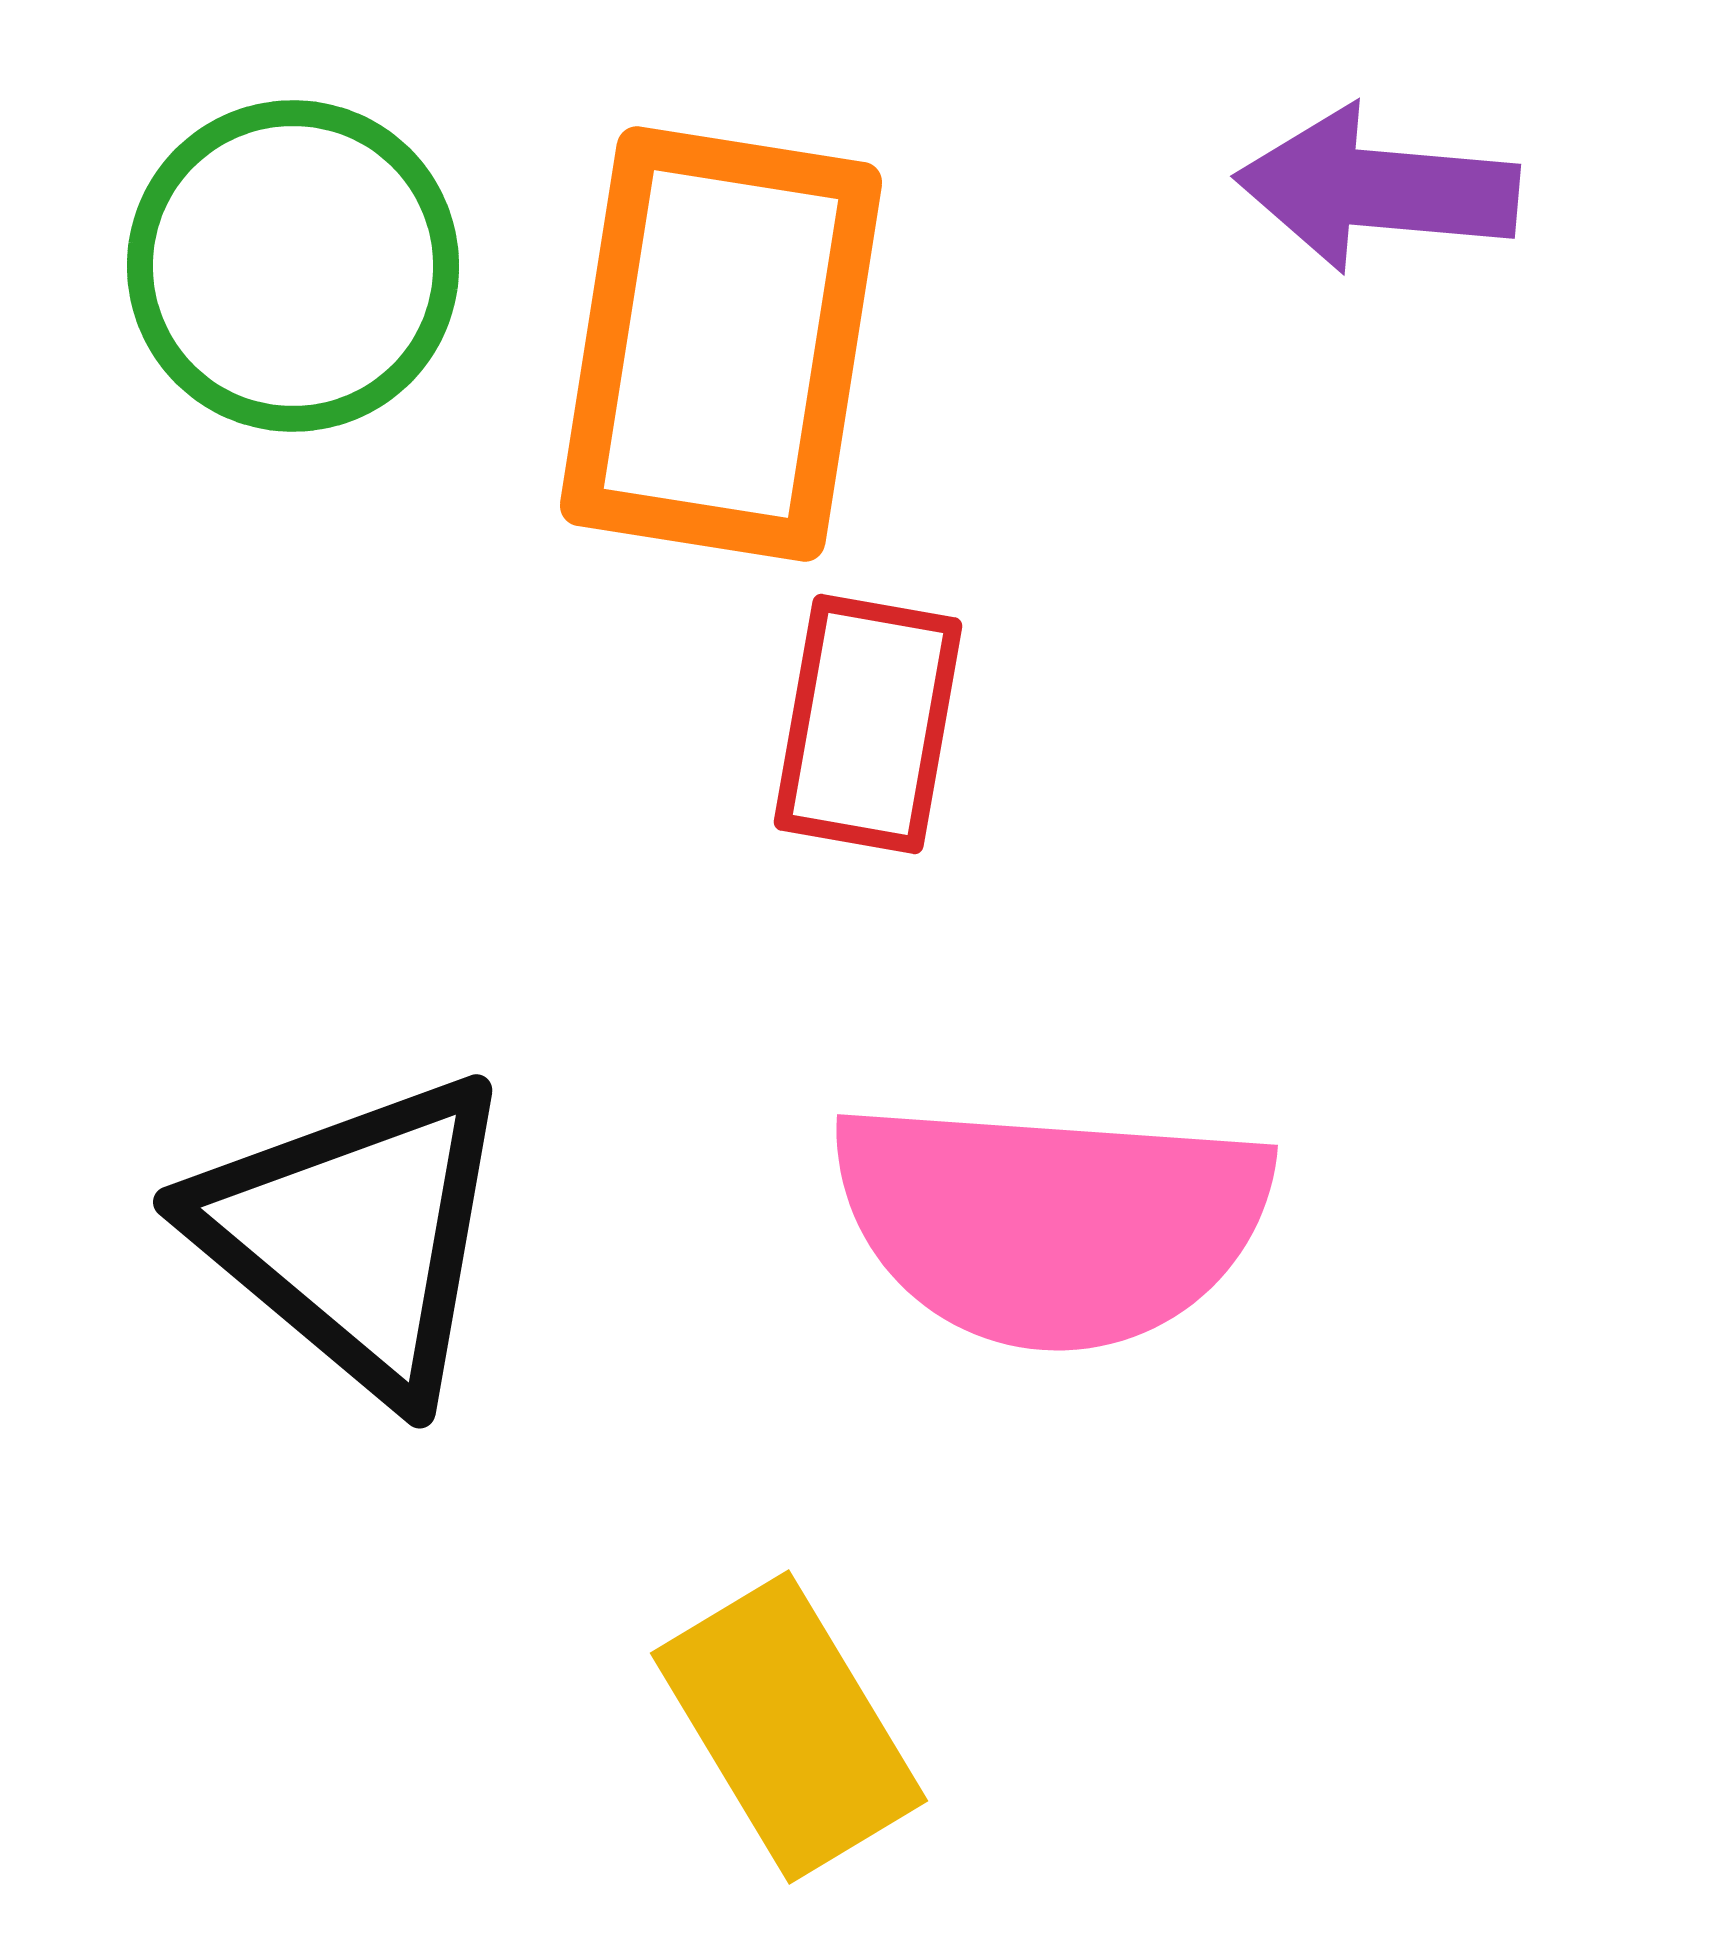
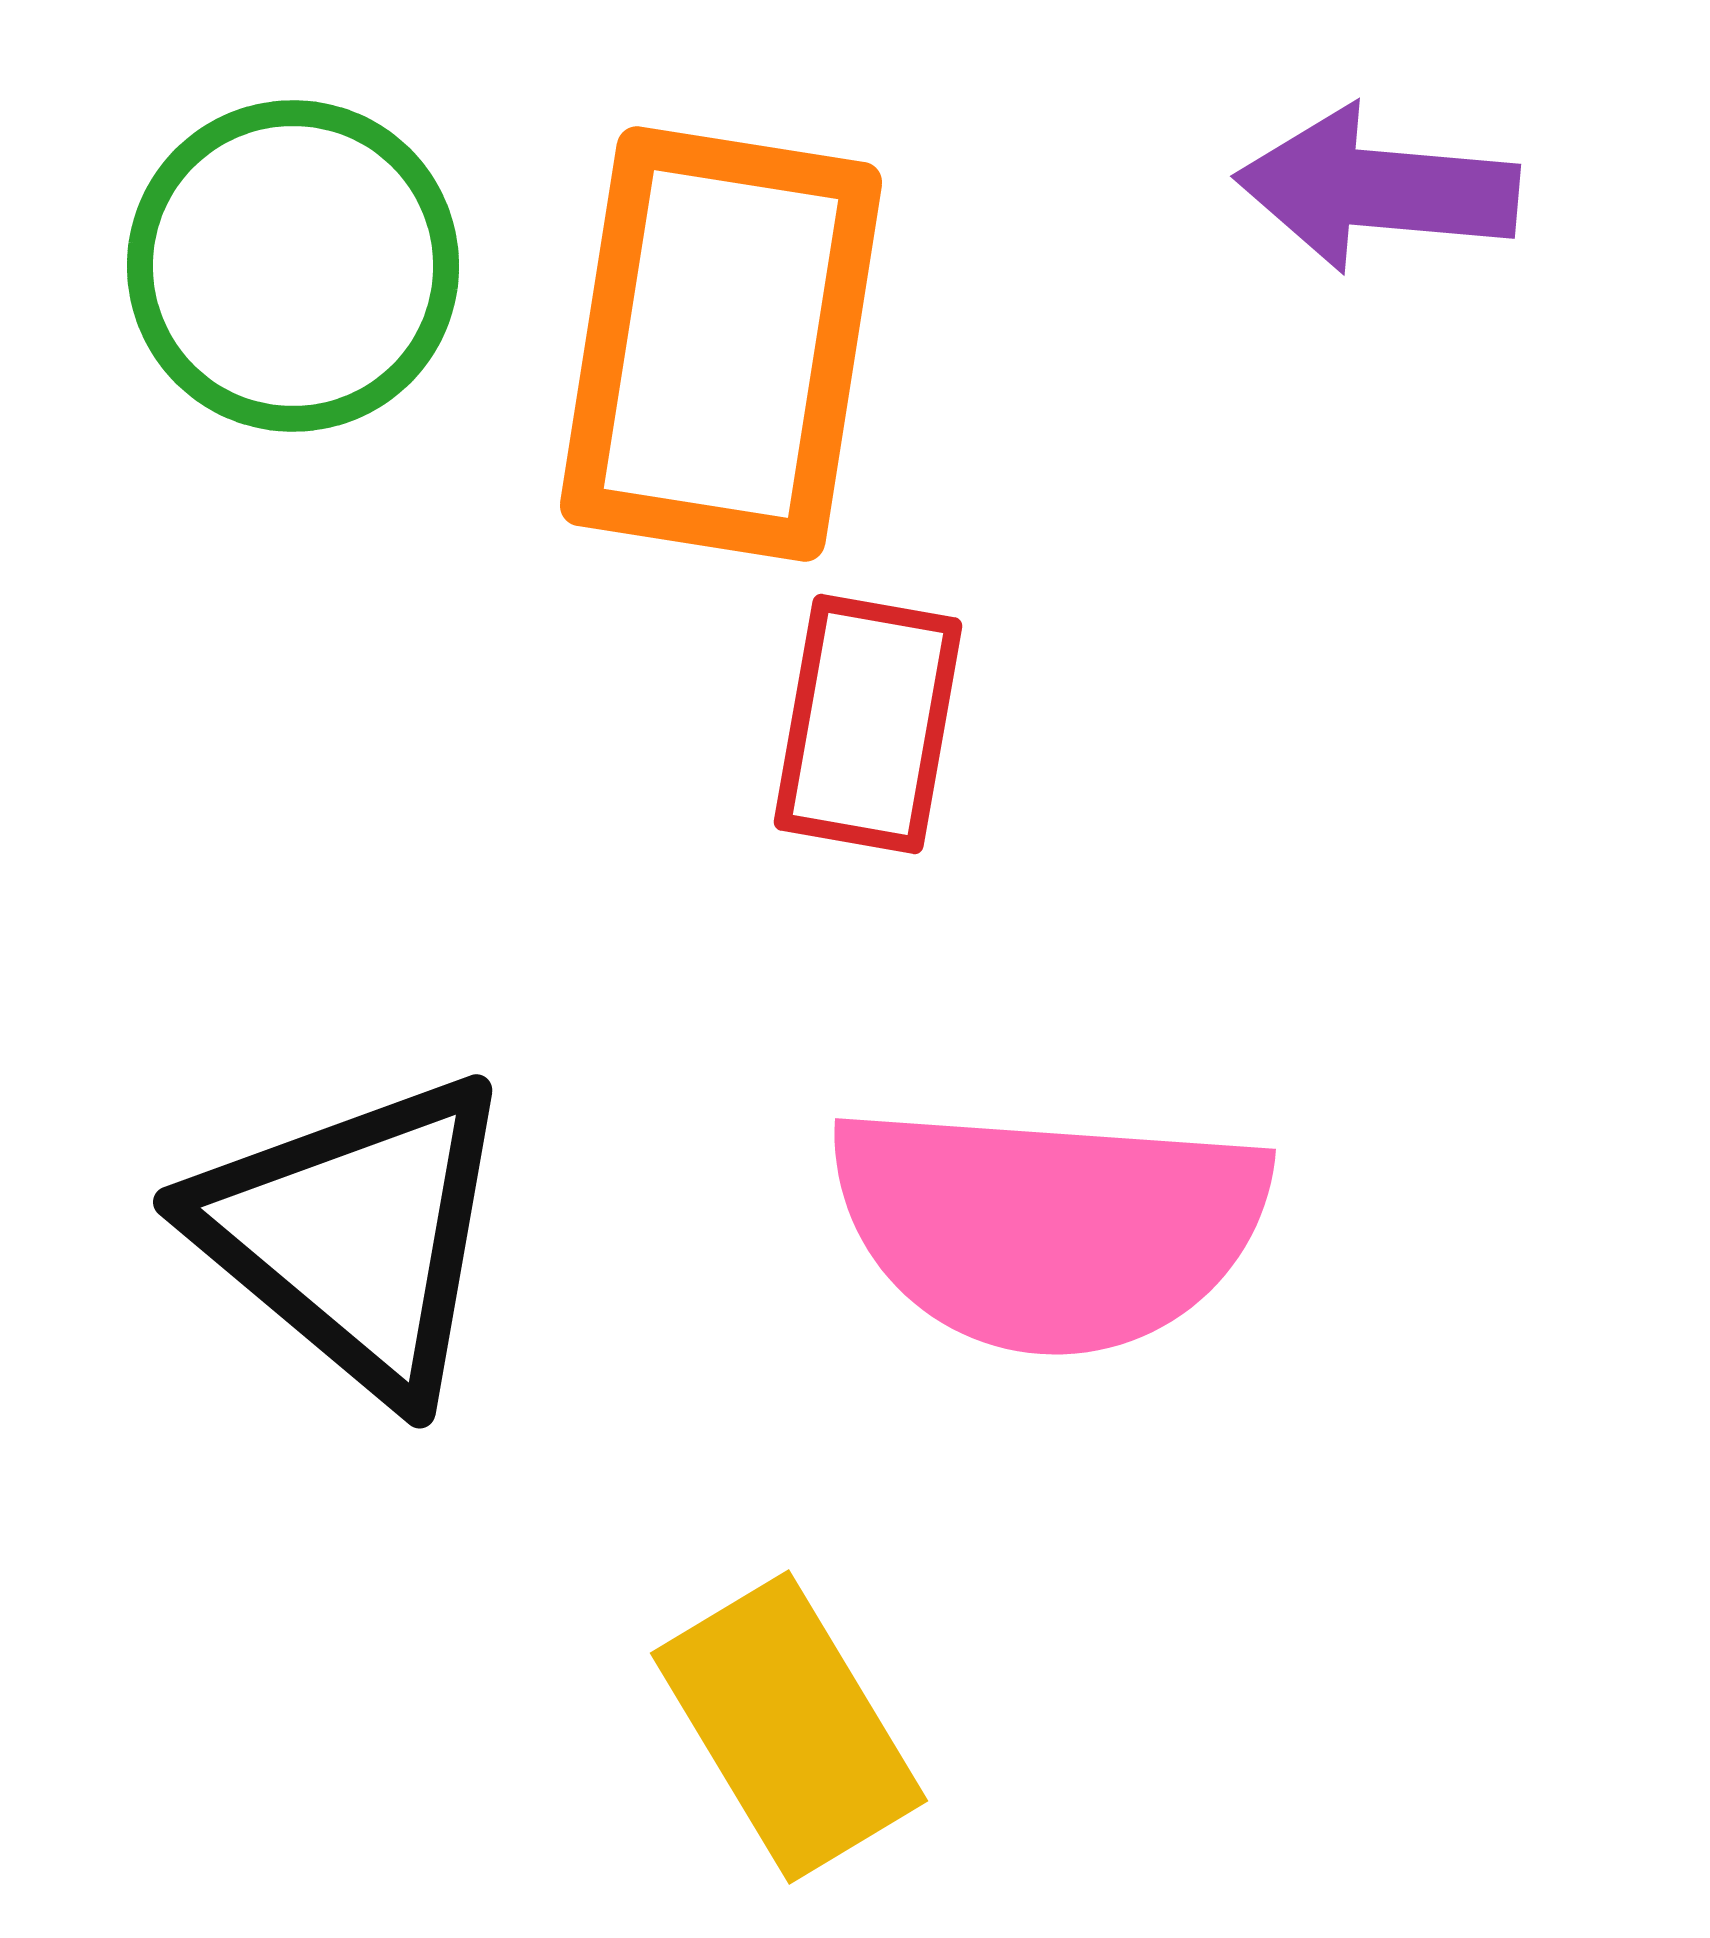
pink semicircle: moved 2 px left, 4 px down
